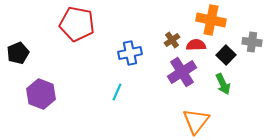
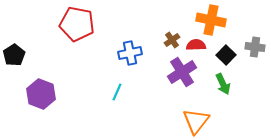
gray cross: moved 3 px right, 5 px down
black pentagon: moved 4 px left, 2 px down; rotated 10 degrees counterclockwise
